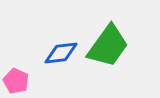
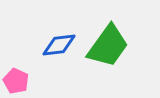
blue diamond: moved 2 px left, 8 px up
